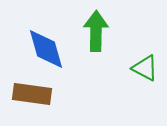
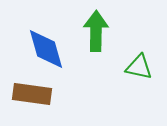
green triangle: moved 6 px left, 1 px up; rotated 16 degrees counterclockwise
